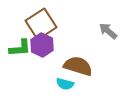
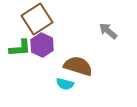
brown square: moved 4 px left, 5 px up
